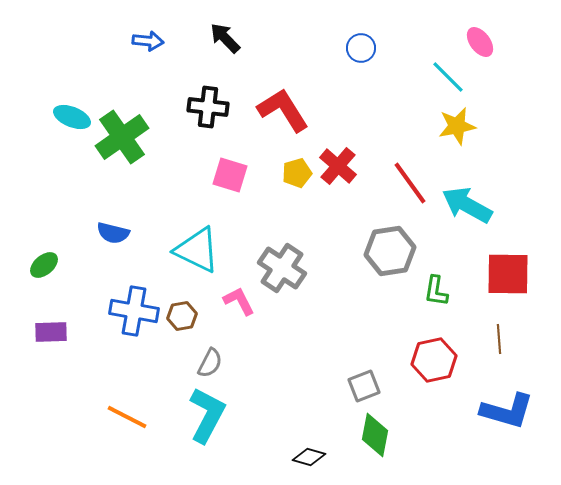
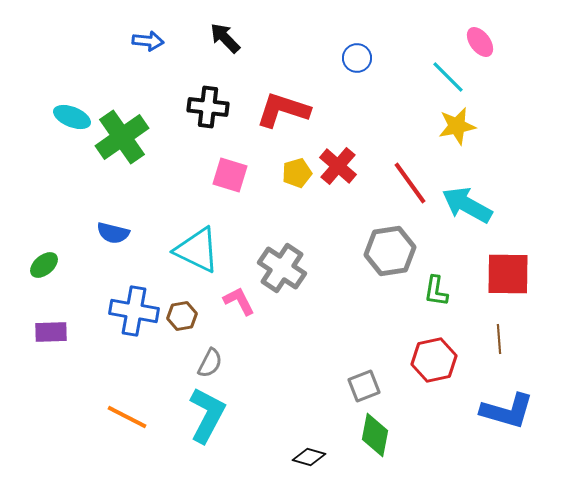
blue circle: moved 4 px left, 10 px down
red L-shape: rotated 40 degrees counterclockwise
